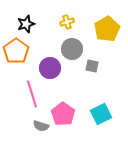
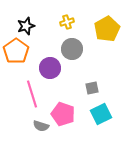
black star: moved 2 px down
gray square: moved 22 px down; rotated 24 degrees counterclockwise
pink pentagon: rotated 15 degrees counterclockwise
